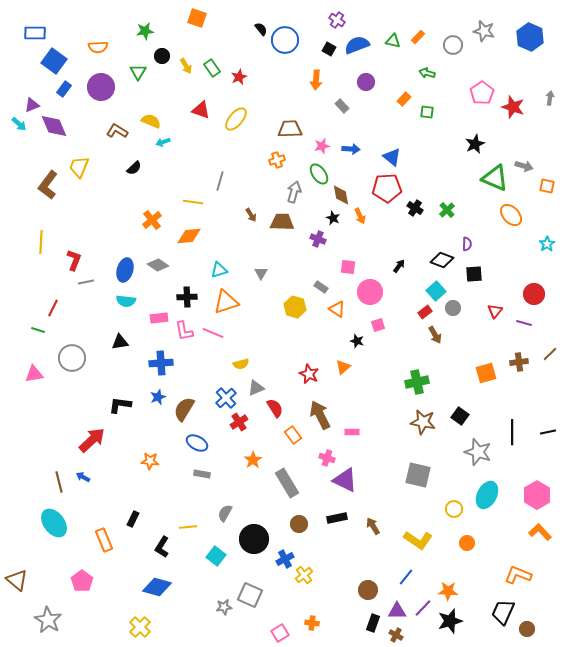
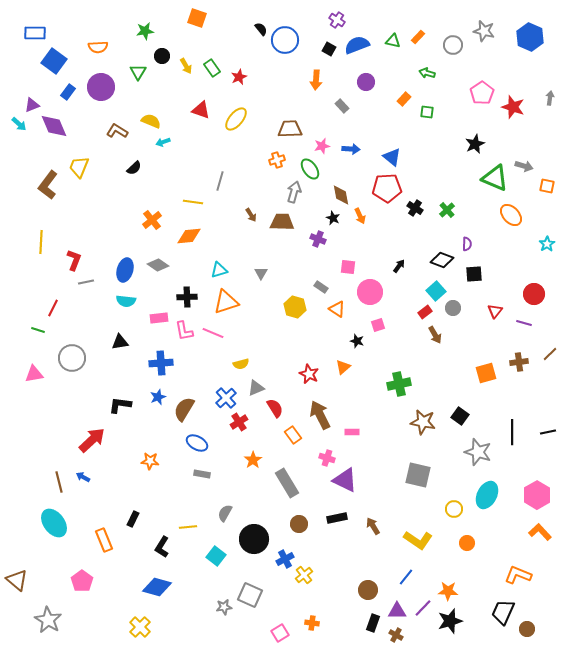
blue rectangle at (64, 89): moved 4 px right, 3 px down
green ellipse at (319, 174): moved 9 px left, 5 px up
green cross at (417, 382): moved 18 px left, 2 px down
